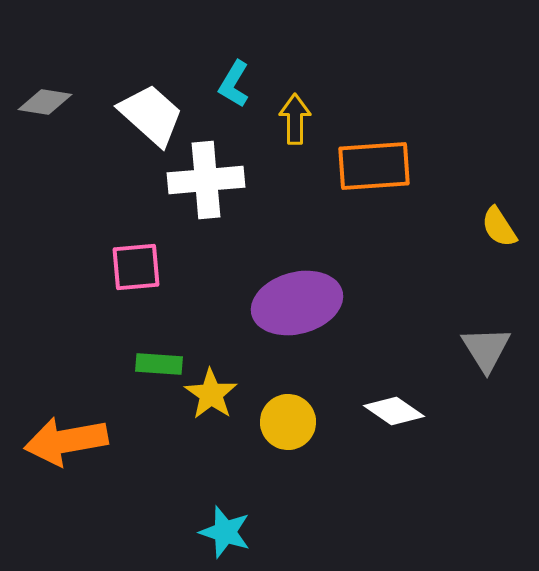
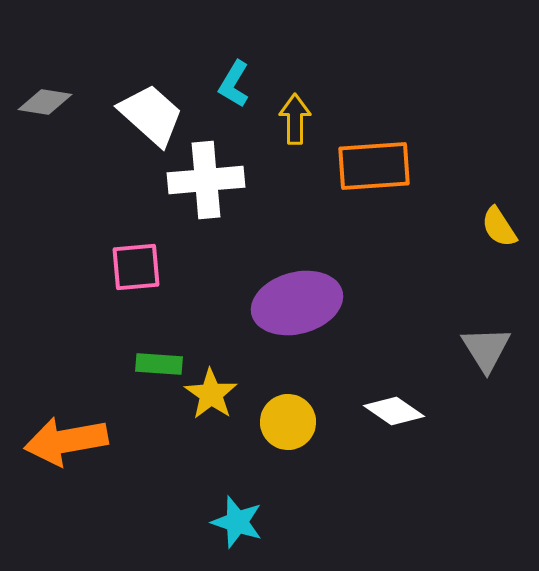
cyan star: moved 12 px right, 10 px up
